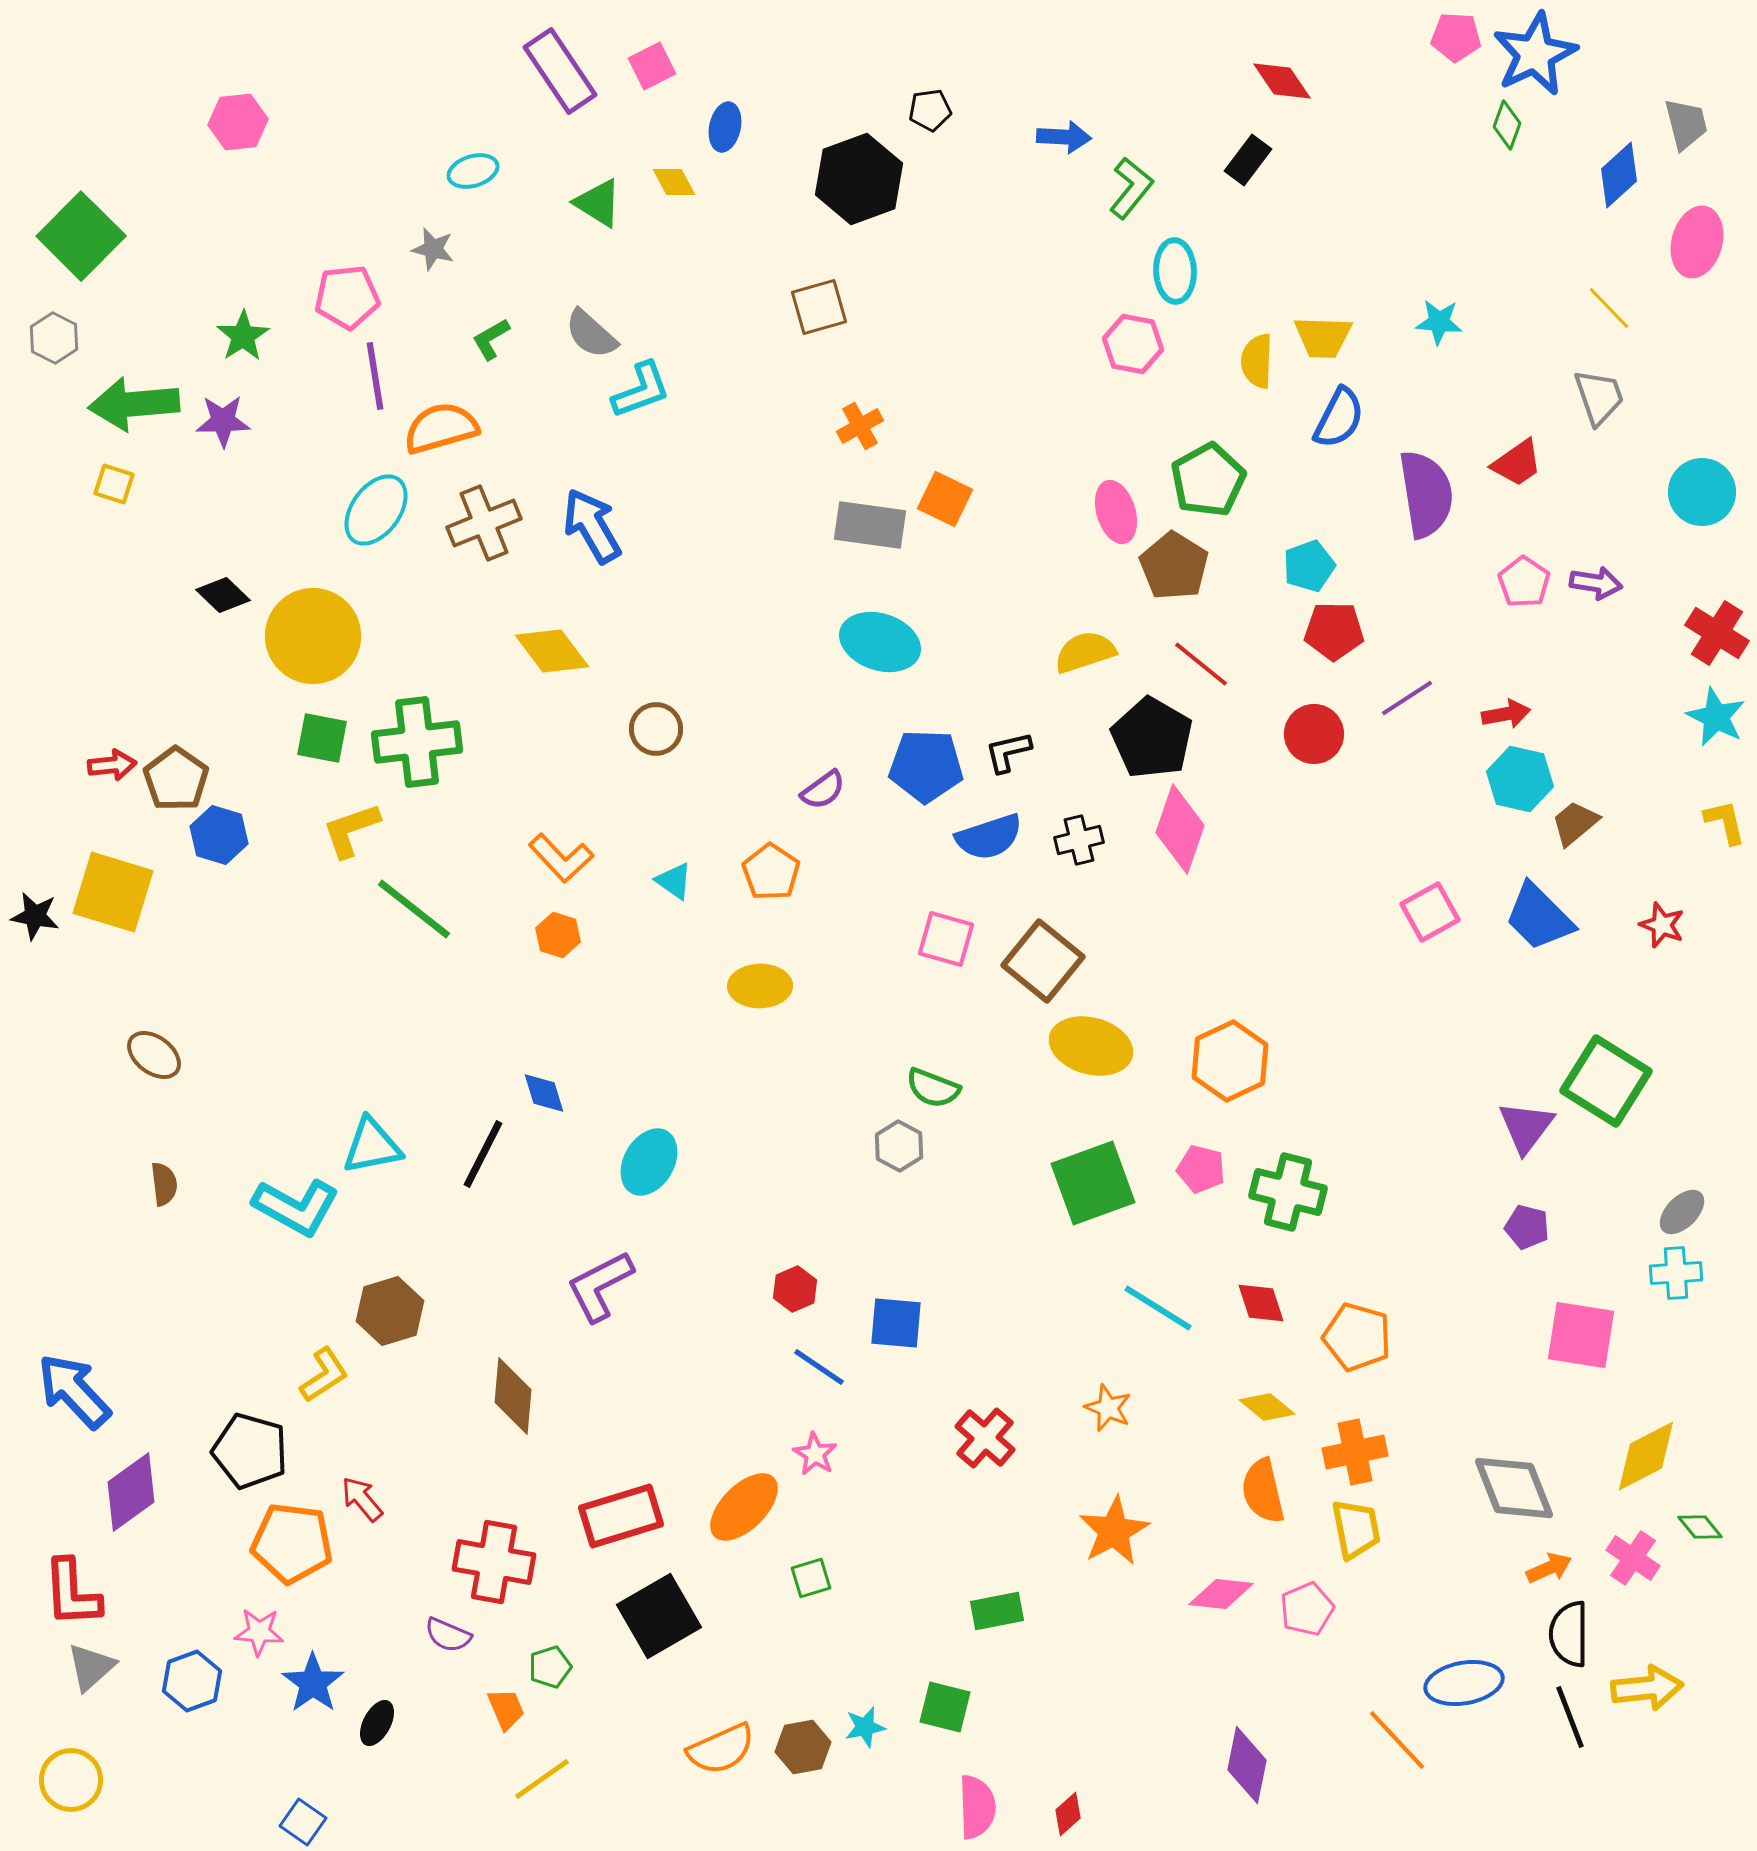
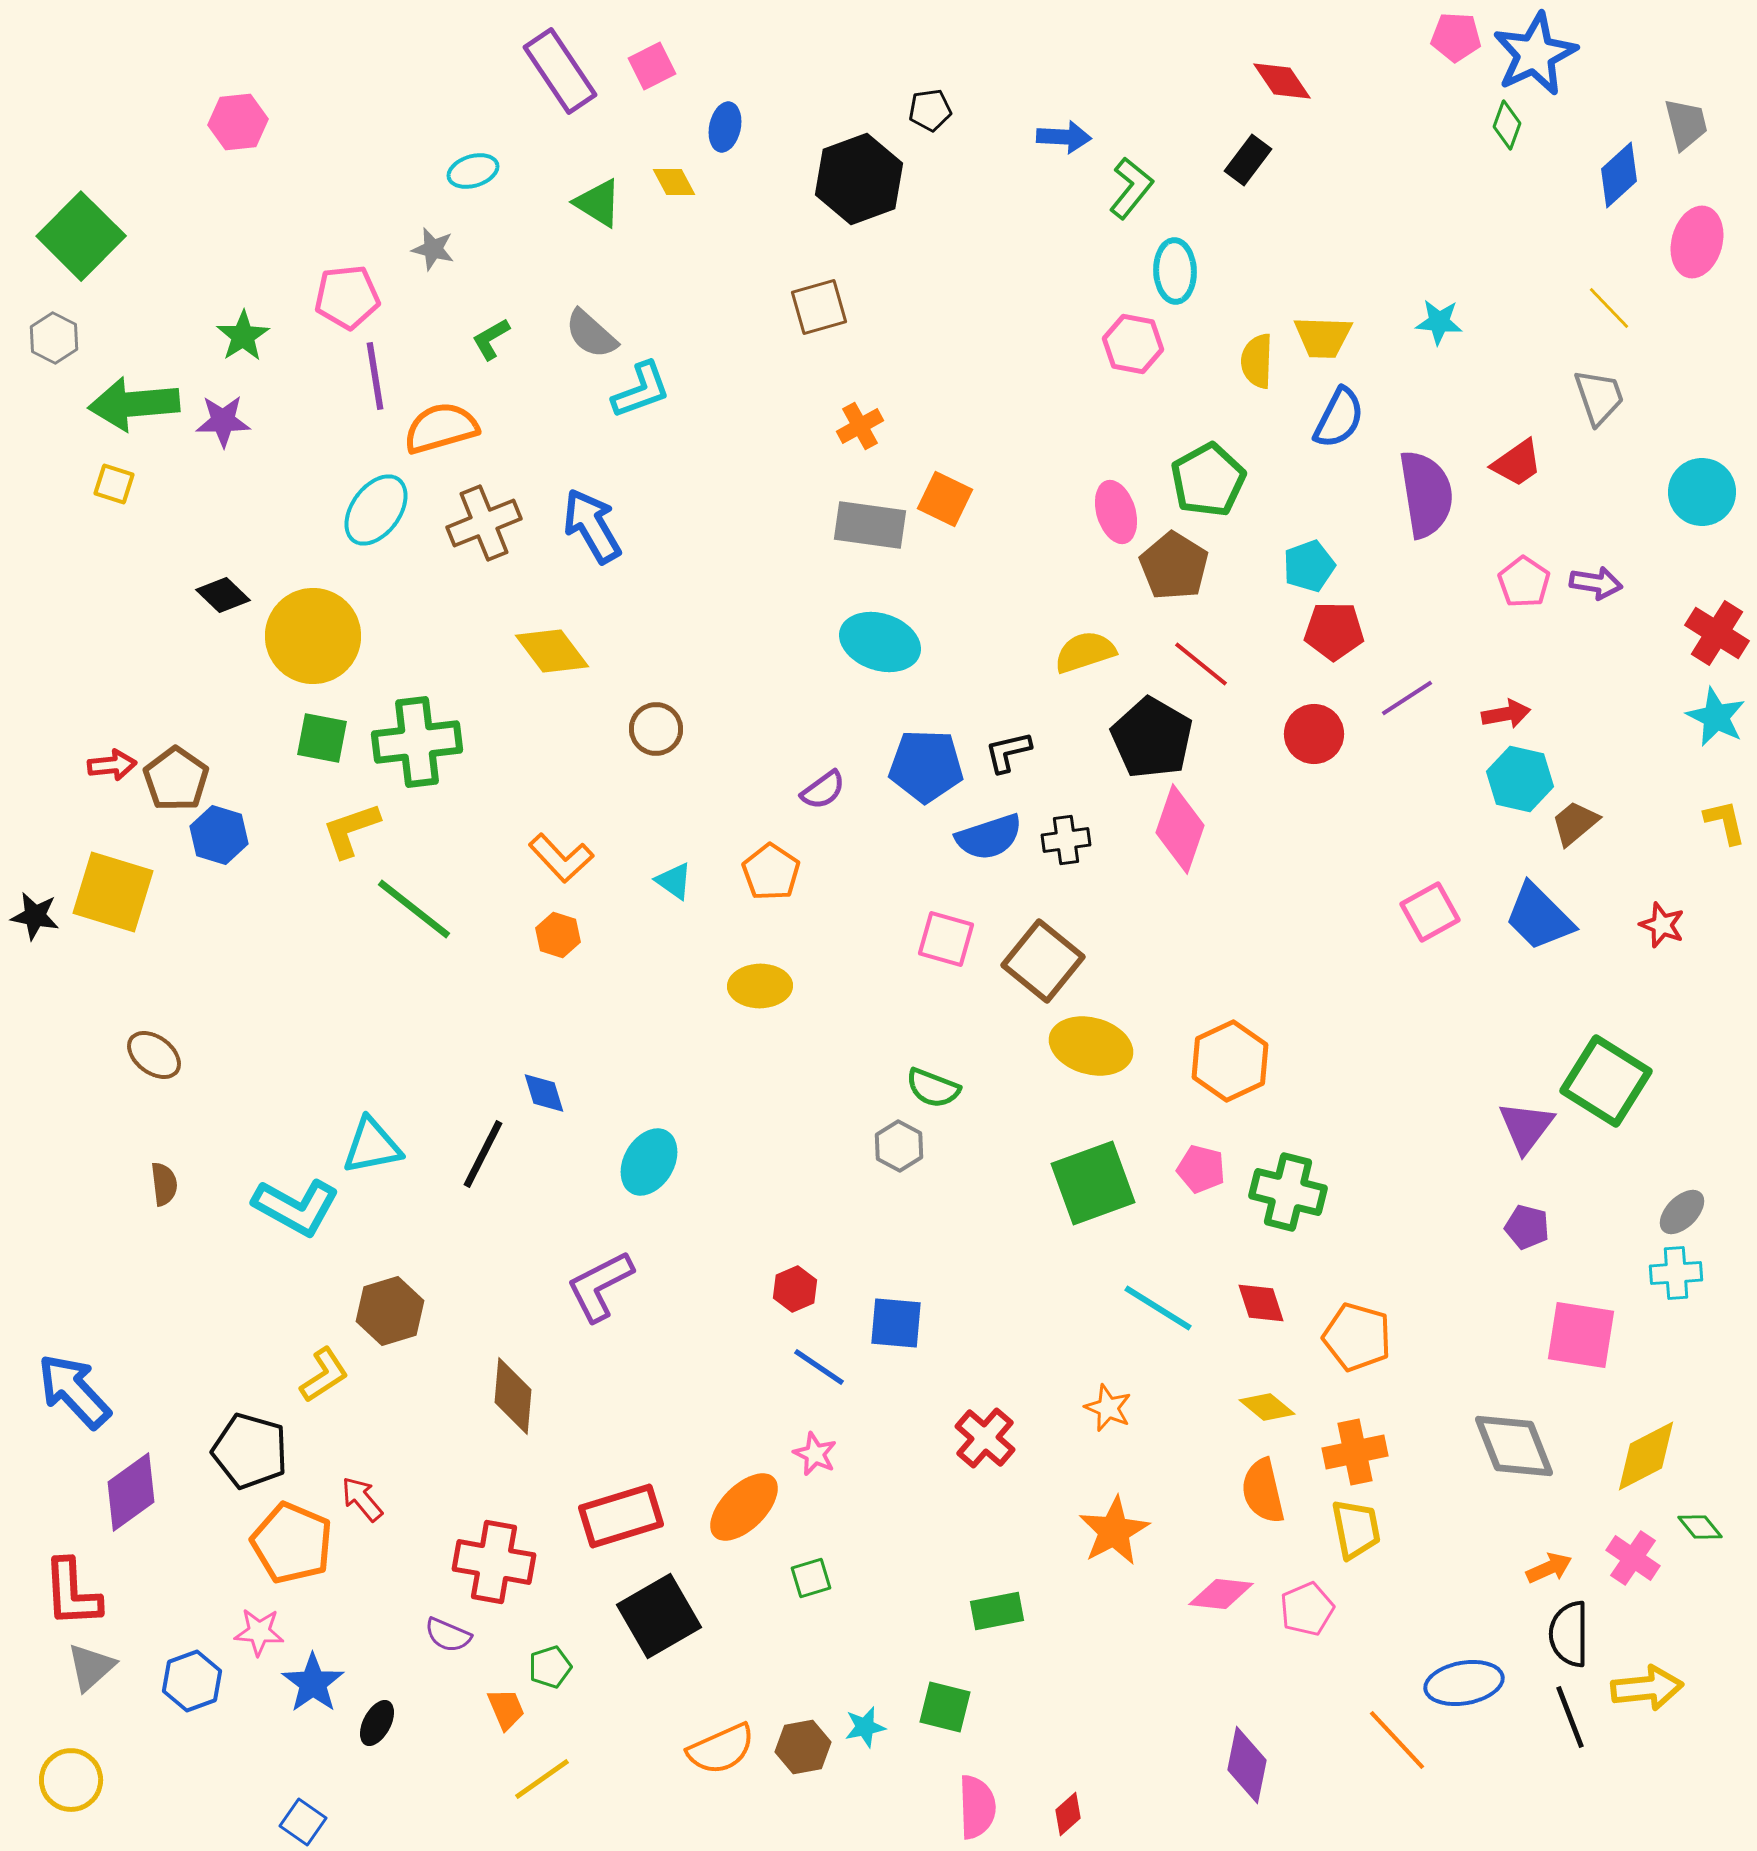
black cross at (1079, 840): moved 13 px left; rotated 6 degrees clockwise
pink star at (815, 1454): rotated 6 degrees counterclockwise
gray diamond at (1514, 1488): moved 42 px up
orange pentagon at (292, 1543): rotated 16 degrees clockwise
